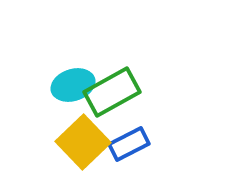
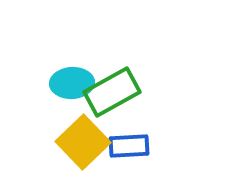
cyan ellipse: moved 1 px left, 2 px up; rotated 15 degrees clockwise
blue rectangle: moved 2 px down; rotated 24 degrees clockwise
